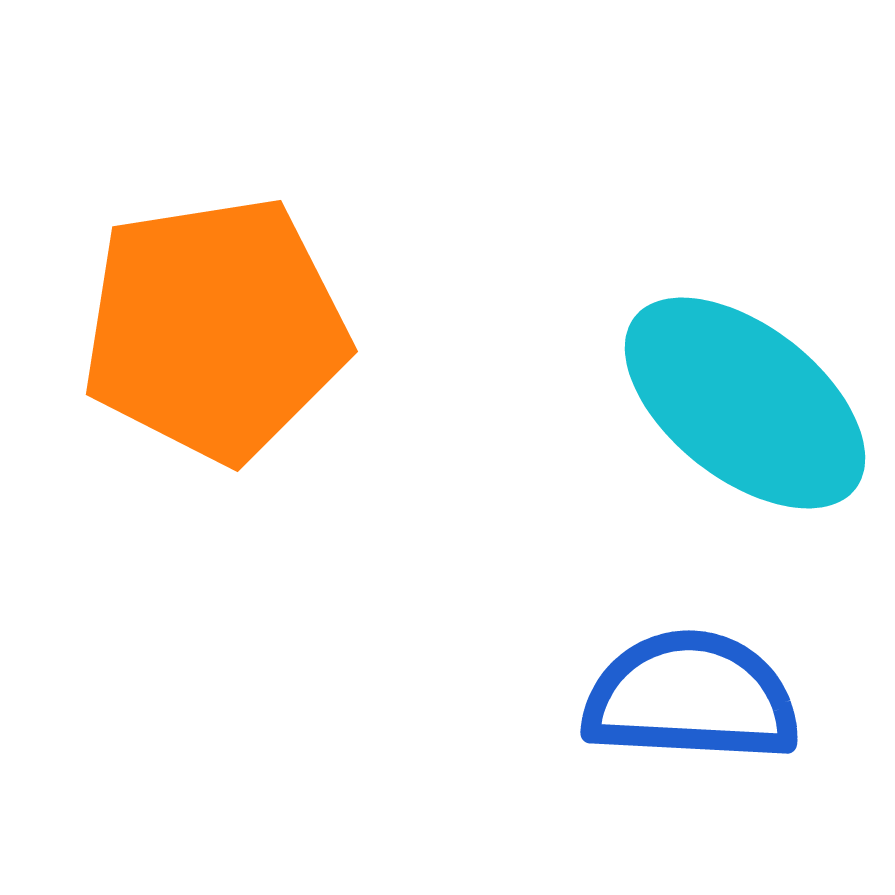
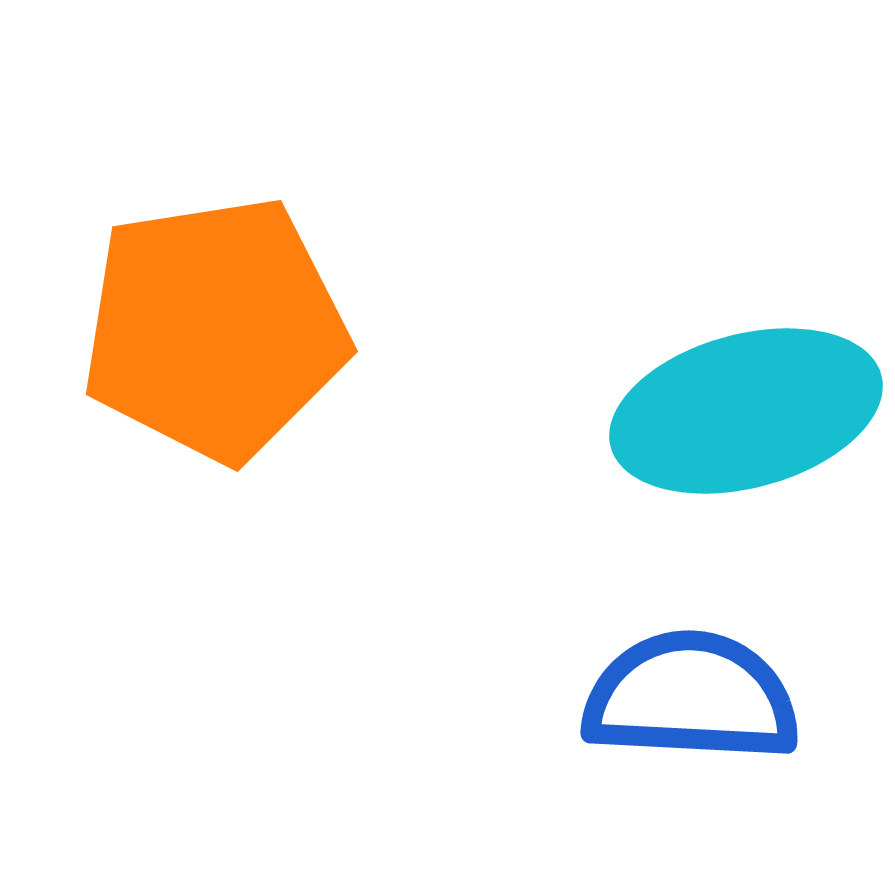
cyan ellipse: moved 1 px right, 8 px down; rotated 53 degrees counterclockwise
